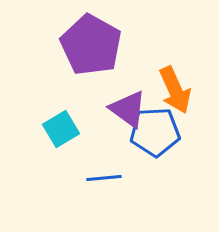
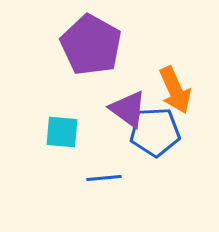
cyan square: moved 1 px right, 3 px down; rotated 36 degrees clockwise
